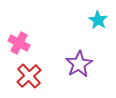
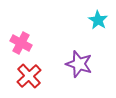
pink cross: moved 2 px right
purple star: rotated 24 degrees counterclockwise
